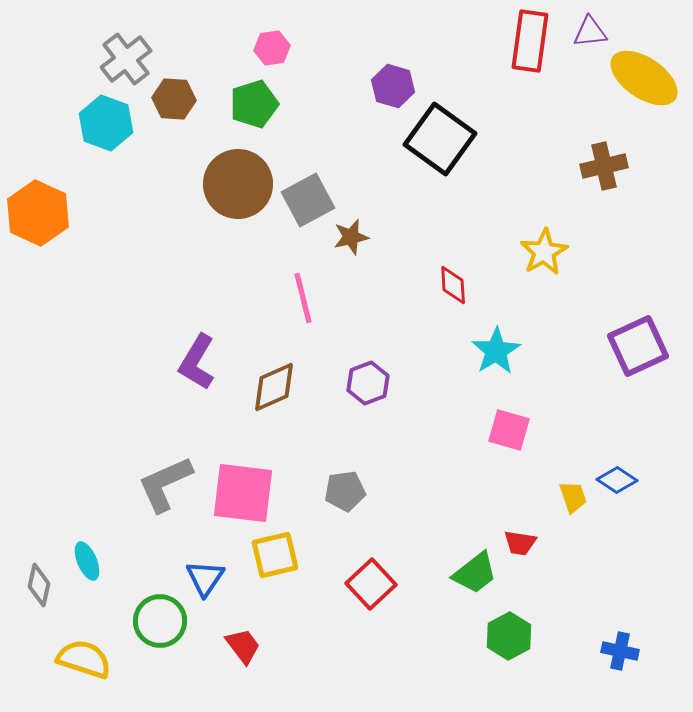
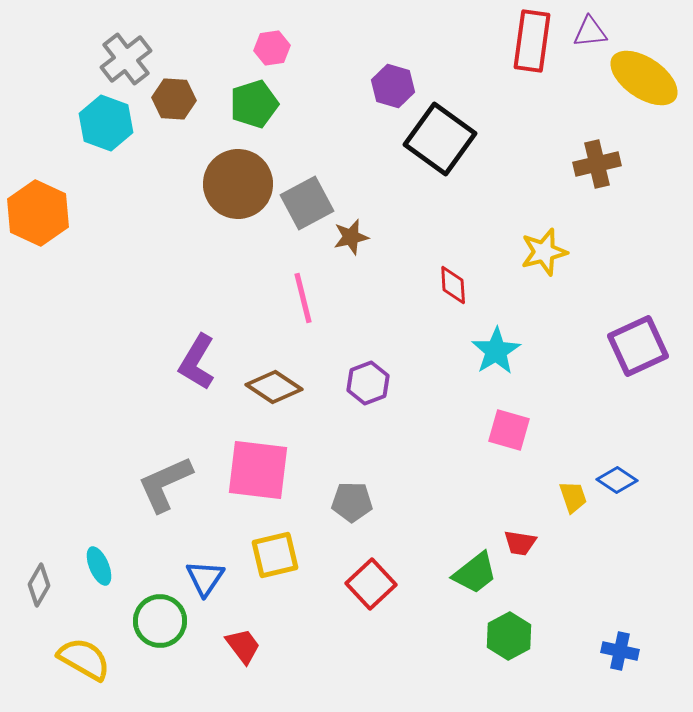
red rectangle at (530, 41): moved 2 px right
brown cross at (604, 166): moved 7 px left, 2 px up
gray square at (308, 200): moved 1 px left, 3 px down
yellow star at (544, 252): rotated 15 degrees clockwise
brown diamond at (274, 387): rotated 58 degrees clockwise
gray pentagon at (345, 491): moved 7 px right, 11 px down; rotated 9 degrees clockwise
pink square at (243, 493): moved 15 px right, 23 px up
cyan ellipse at (87, 561): moved 12 px right, 5 px down
gray diamond at (39, 585): rotated 18 degrees clockwise
yellow semicircle at (84, 659): rotated 12 degrees clockwise
